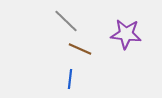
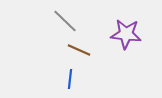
gray line: moved 1 px left
brown line: moved 1 px left, 1 px down
